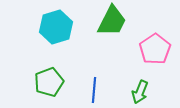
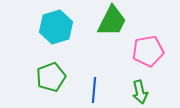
pink pentagon: moved 7 px left, 2 px down; rotated 24 degrees clockwise
green pentagon: moved 2 px right, 5 px up
green arrow: rotated 35 degrees counterclockwise
